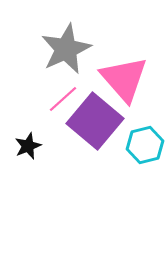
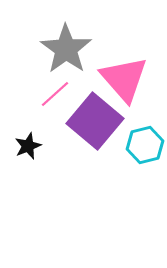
gray star: rotated 12 degrees counterclockwise
pink line: moved 8 px left, 5 px up
